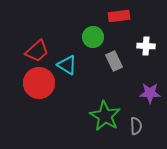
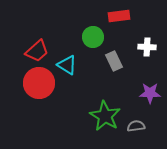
white cross: moved 1 px right, 1 px down
gray semicircle: rotated 96 degrees counterclockwise
